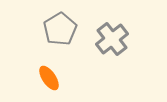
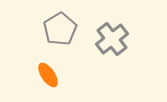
orange ellipse: moved 1 px left, 3 px up
